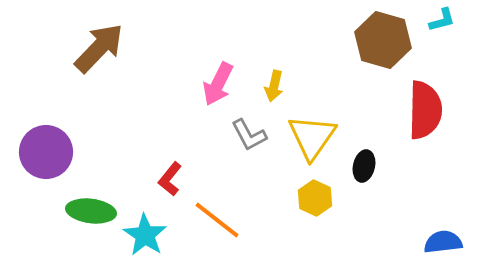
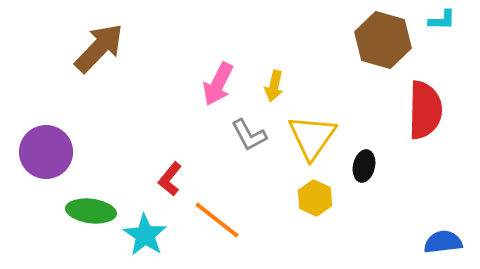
cyan L-shape: rotated 16 degrees clockwise
